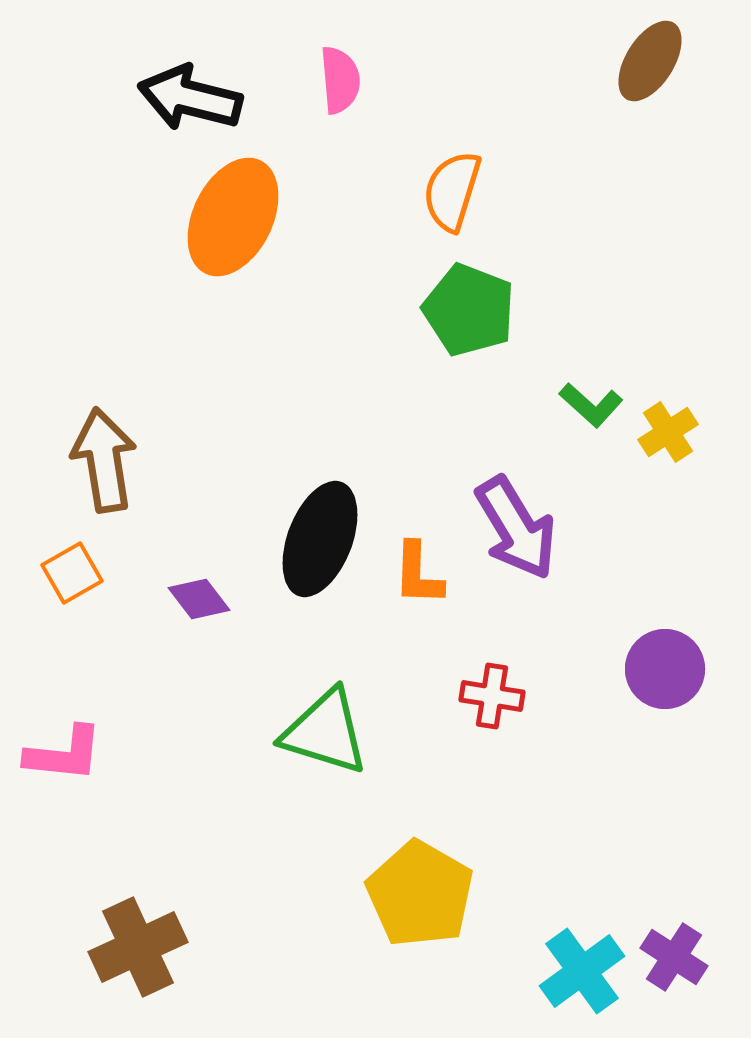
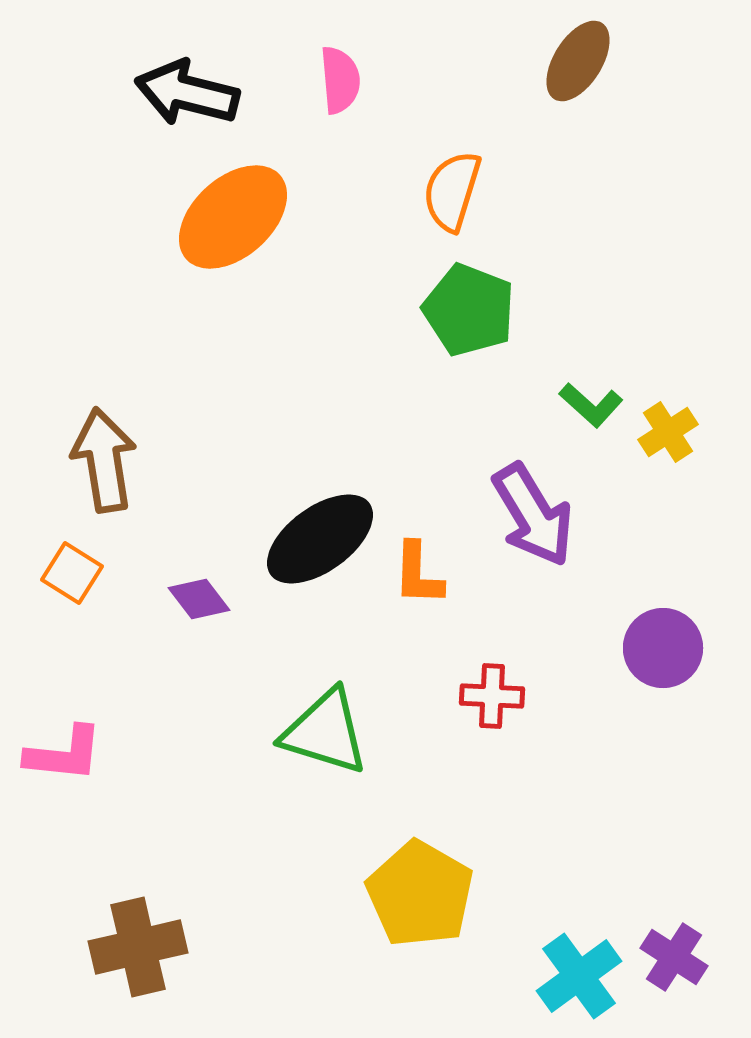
brown ellipse: moved 72 px left
black arrow: moved 3 px left, 5 px up
orange ellipse: rotated 22 degrees clockwise
purple arrow: moved 17 px right, 13 px up
black ellipse: rotated 33 degrees clockwise
orange square: rotated 28 degrees counterclockwise
purple circle: moved 2 px left, 21 px up
red cross: rotated 6 degrees counterclockwise
brown cross: rotated 12 degrees clockwise
cyan cross: moved 3 px left, 5 px down
